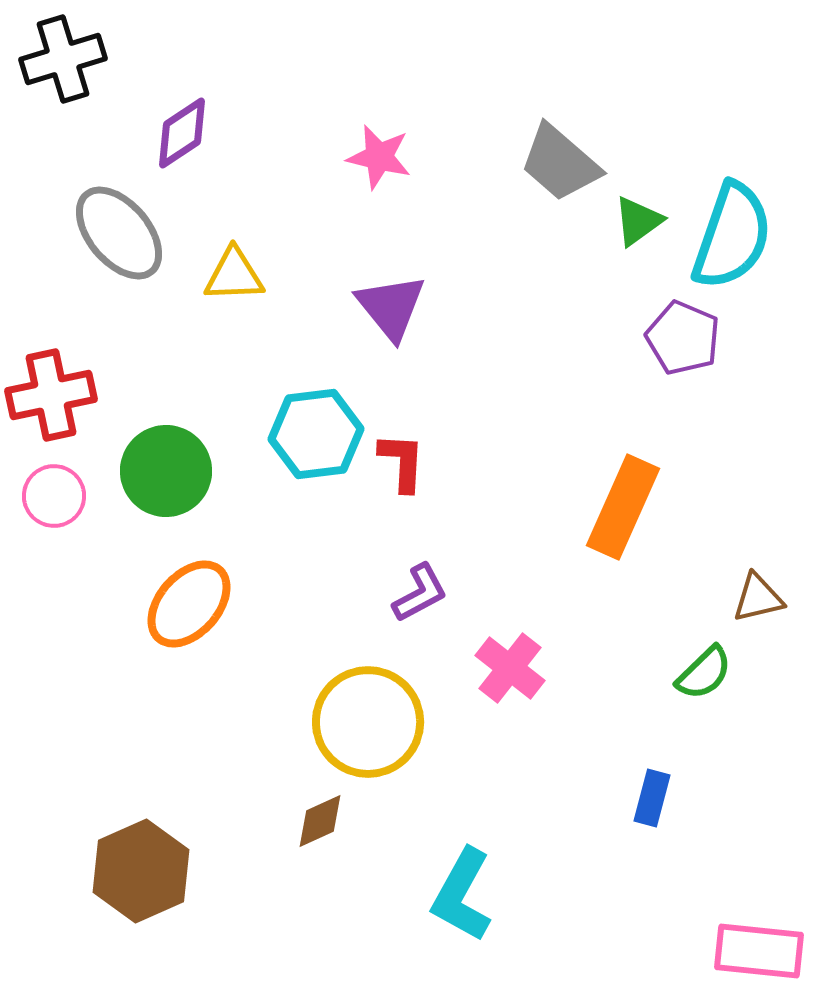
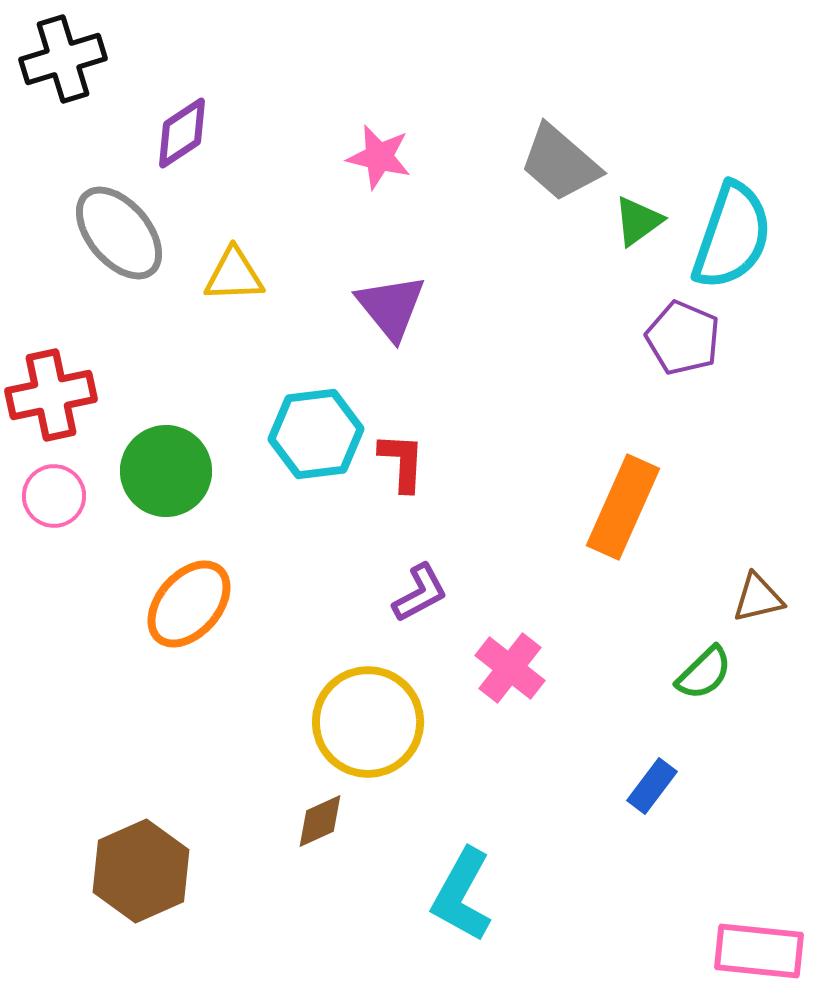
blue rectangle: moved 12 px up; rotated 22 degrees clockwise
